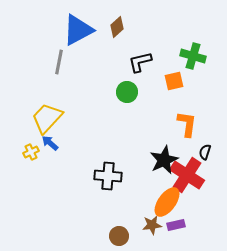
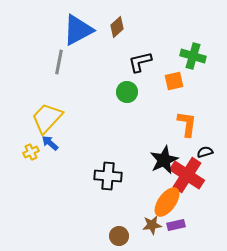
black semicircle: rotated 56 degrees clockwise
